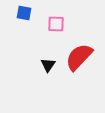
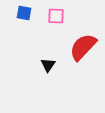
pink square: moved 8 px up
red semicircle: moved 4 px right, 10 px up
